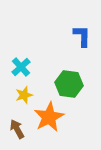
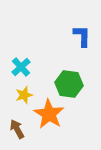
orange star: moved 3 px up; rotated 12 degrees counterclockwise
